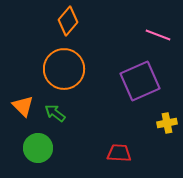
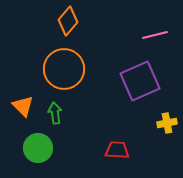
pink line: moved 3 px left; rotated 35 degrees counterclockwise
green arrow: rotated 45 degrees clockwise
red trapezoid: moved 2 px left, 3 px up
